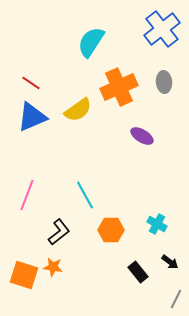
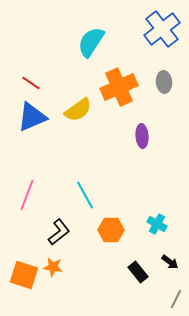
purple ellipse: rotated 55 degrees clockwise
